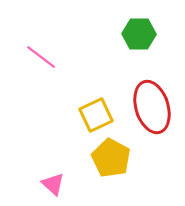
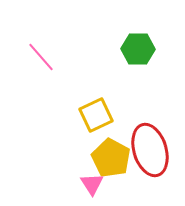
green hexagon: moved 1 px left, 15 px down
pink line: rotated 12 degrees clockwise
red ellipse: moved 2 px left, 43 px down
pink triangle: moved 39 px right; rotated 15 degrees clockwise
